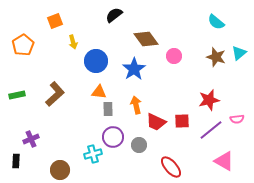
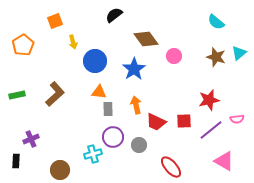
blue circle: moved 1 px left
red square: moved 2 px right
